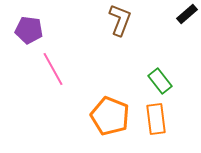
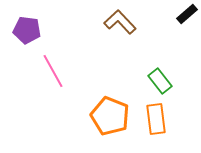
brown L-shape: moved 2 px down; rotated 64 degrees counterclockwise
purple pentagon: moved 2 px left
pink line: moved 2 px down
